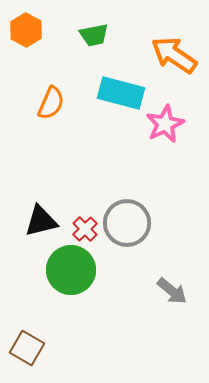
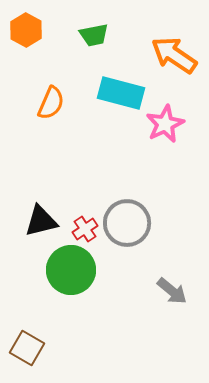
red cross: rotated 10 degrees clockwise
